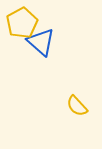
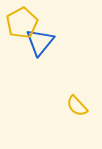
blue triangle: moved 1 px left; rotated 28 degrees clockwise
